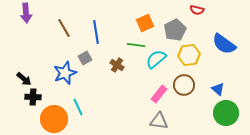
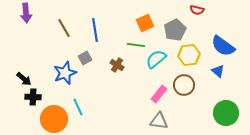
blue line: moved 1 px left, 2 px up
blue semicircle: moved 1 px left, 2 px down
blue triangle: moved 18 px up
